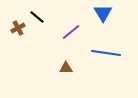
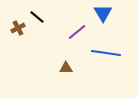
purple line: moved 6 px right
